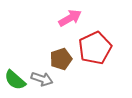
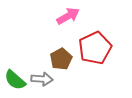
pink arrow: moved 2 px left, 2 px up
brown pentagon: rotated 10 degrees counterclockwise
gray arrow: rotated 15 degrees counterclockwise
